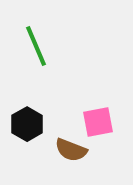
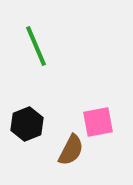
black hexagon: rotated 8 degrees clockwise
brown semicircle: rotated 84 degrees counterclockwise
